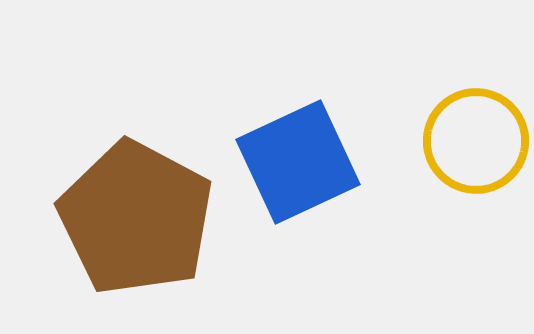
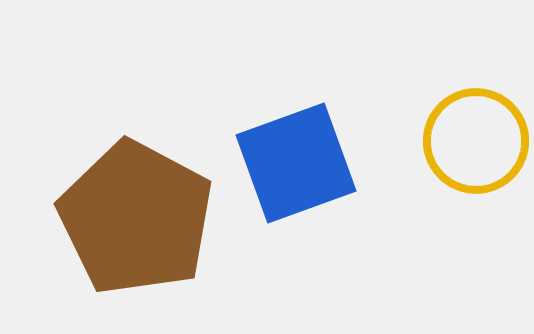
blue square: moved 2 px left, 1 px down; rotated 5 degrees clockwise
